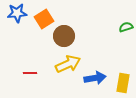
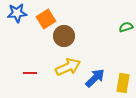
orange square: moved 2 px right
yellow arrow: moved 3 px down
blue arrow: rotated 35 degrees counterclockwise
